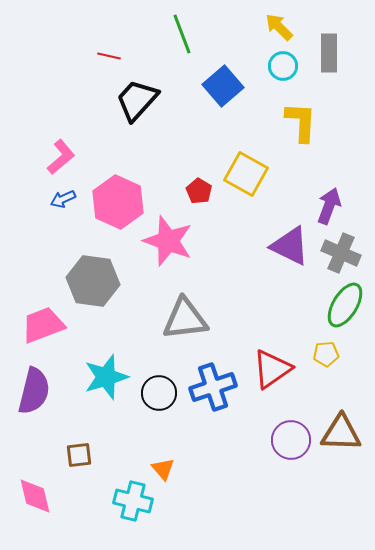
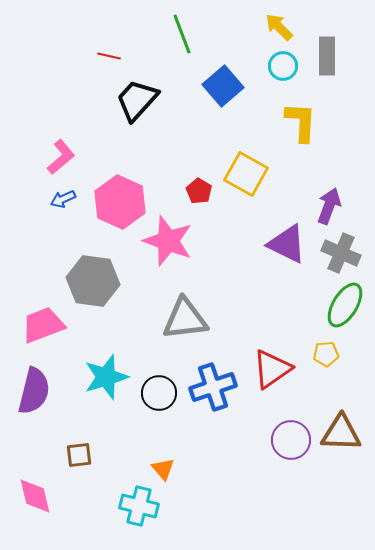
gray rectangle: moved 2 px left, 3 px down
pink hexagon: moved 2 px right
purple triangle: moved 3 px left, 2 px up
cyan cross: moved 6 px right, 5 px down
